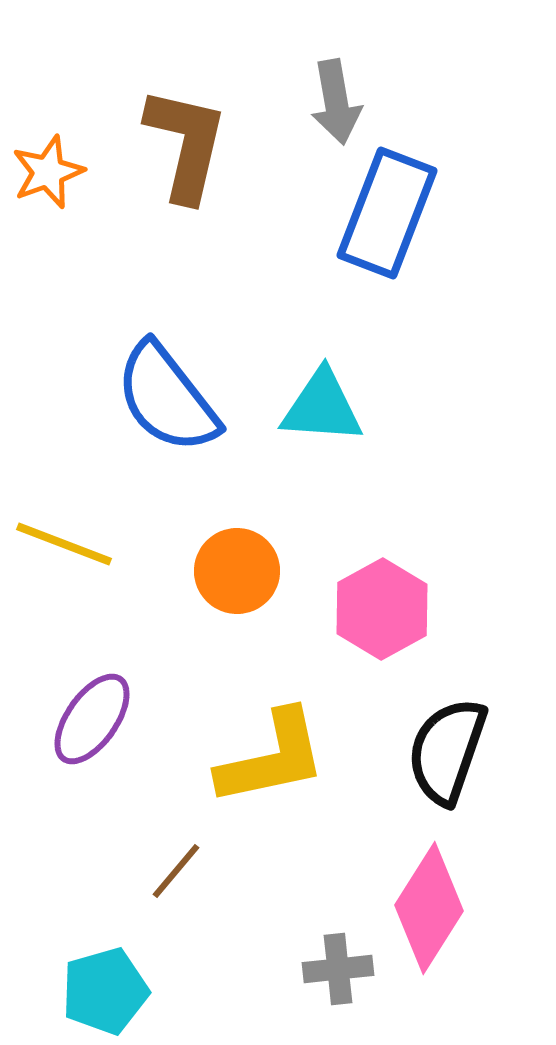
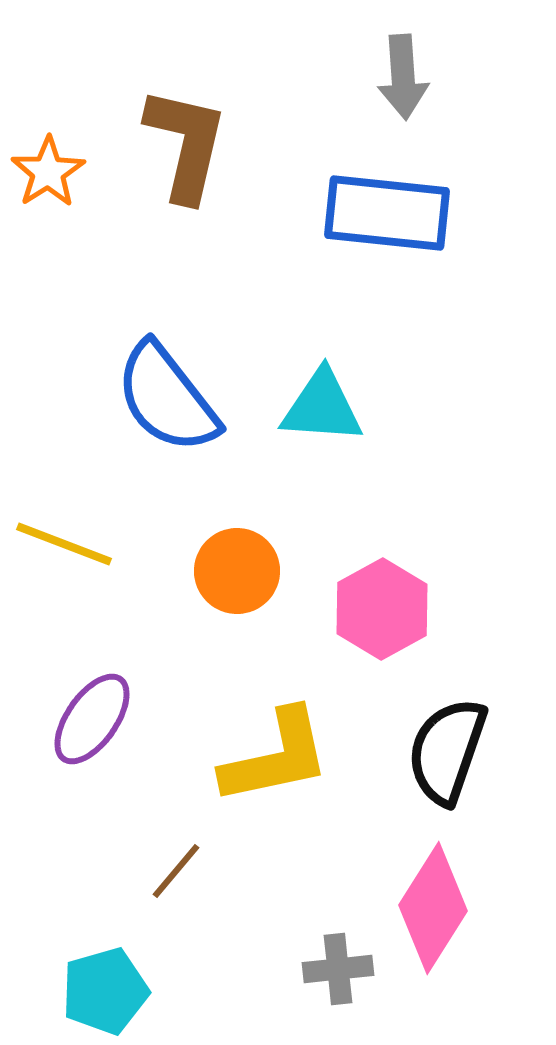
gray arrow: moved 67 px right, 25 px up; rotated 6 degrees clockwise
orange star: rotated 12 degrees counterclockwise
blue rectangle: rotated 75 degrees clockwise
yellow L-shape: moved 4 px right, 1 px up
pink diamond: moved 4 px right
